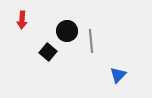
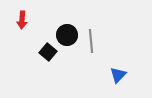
black circle: moved 4 px down
